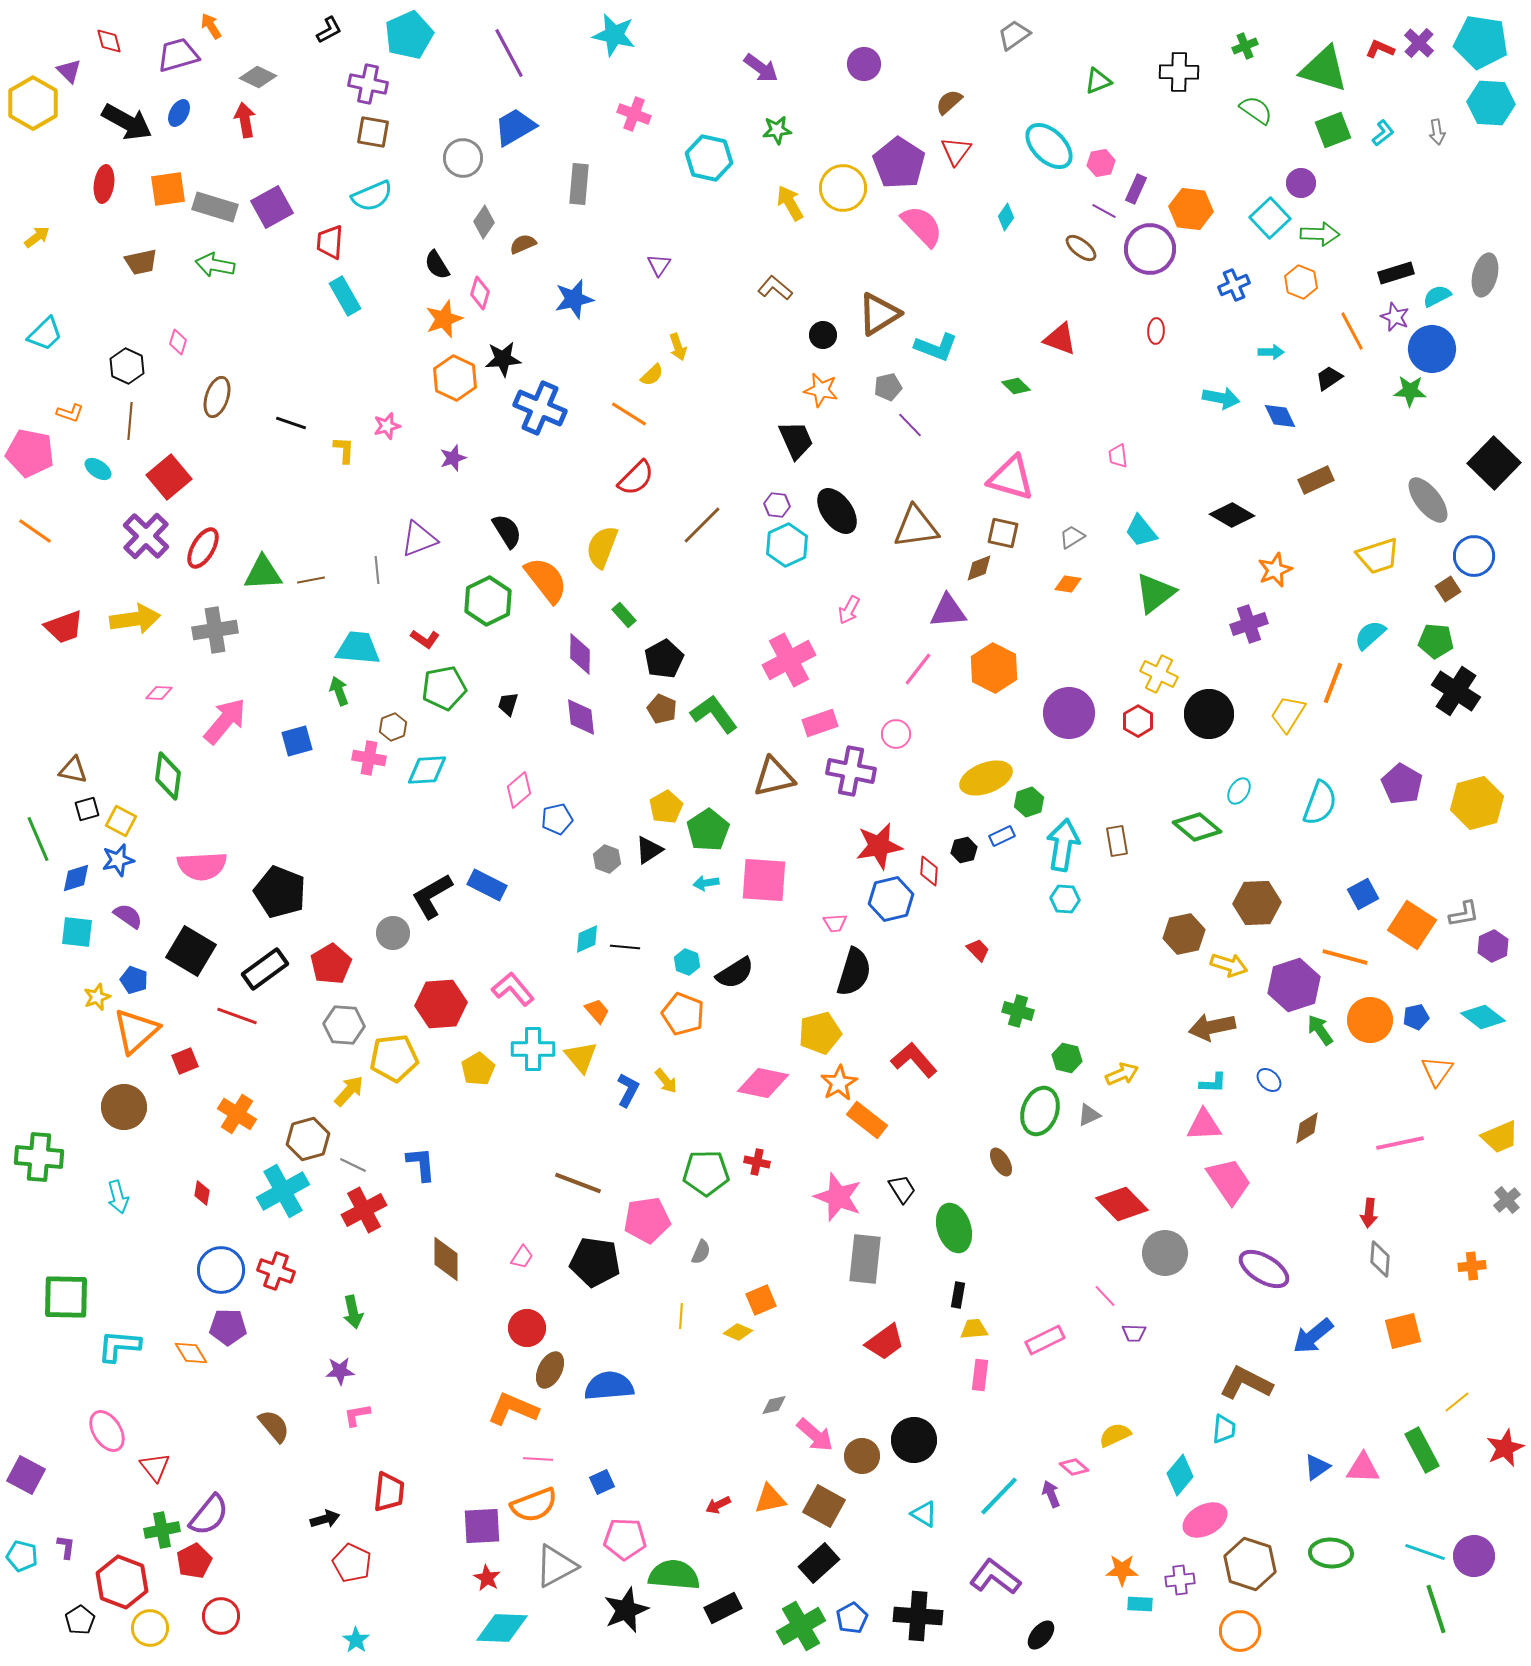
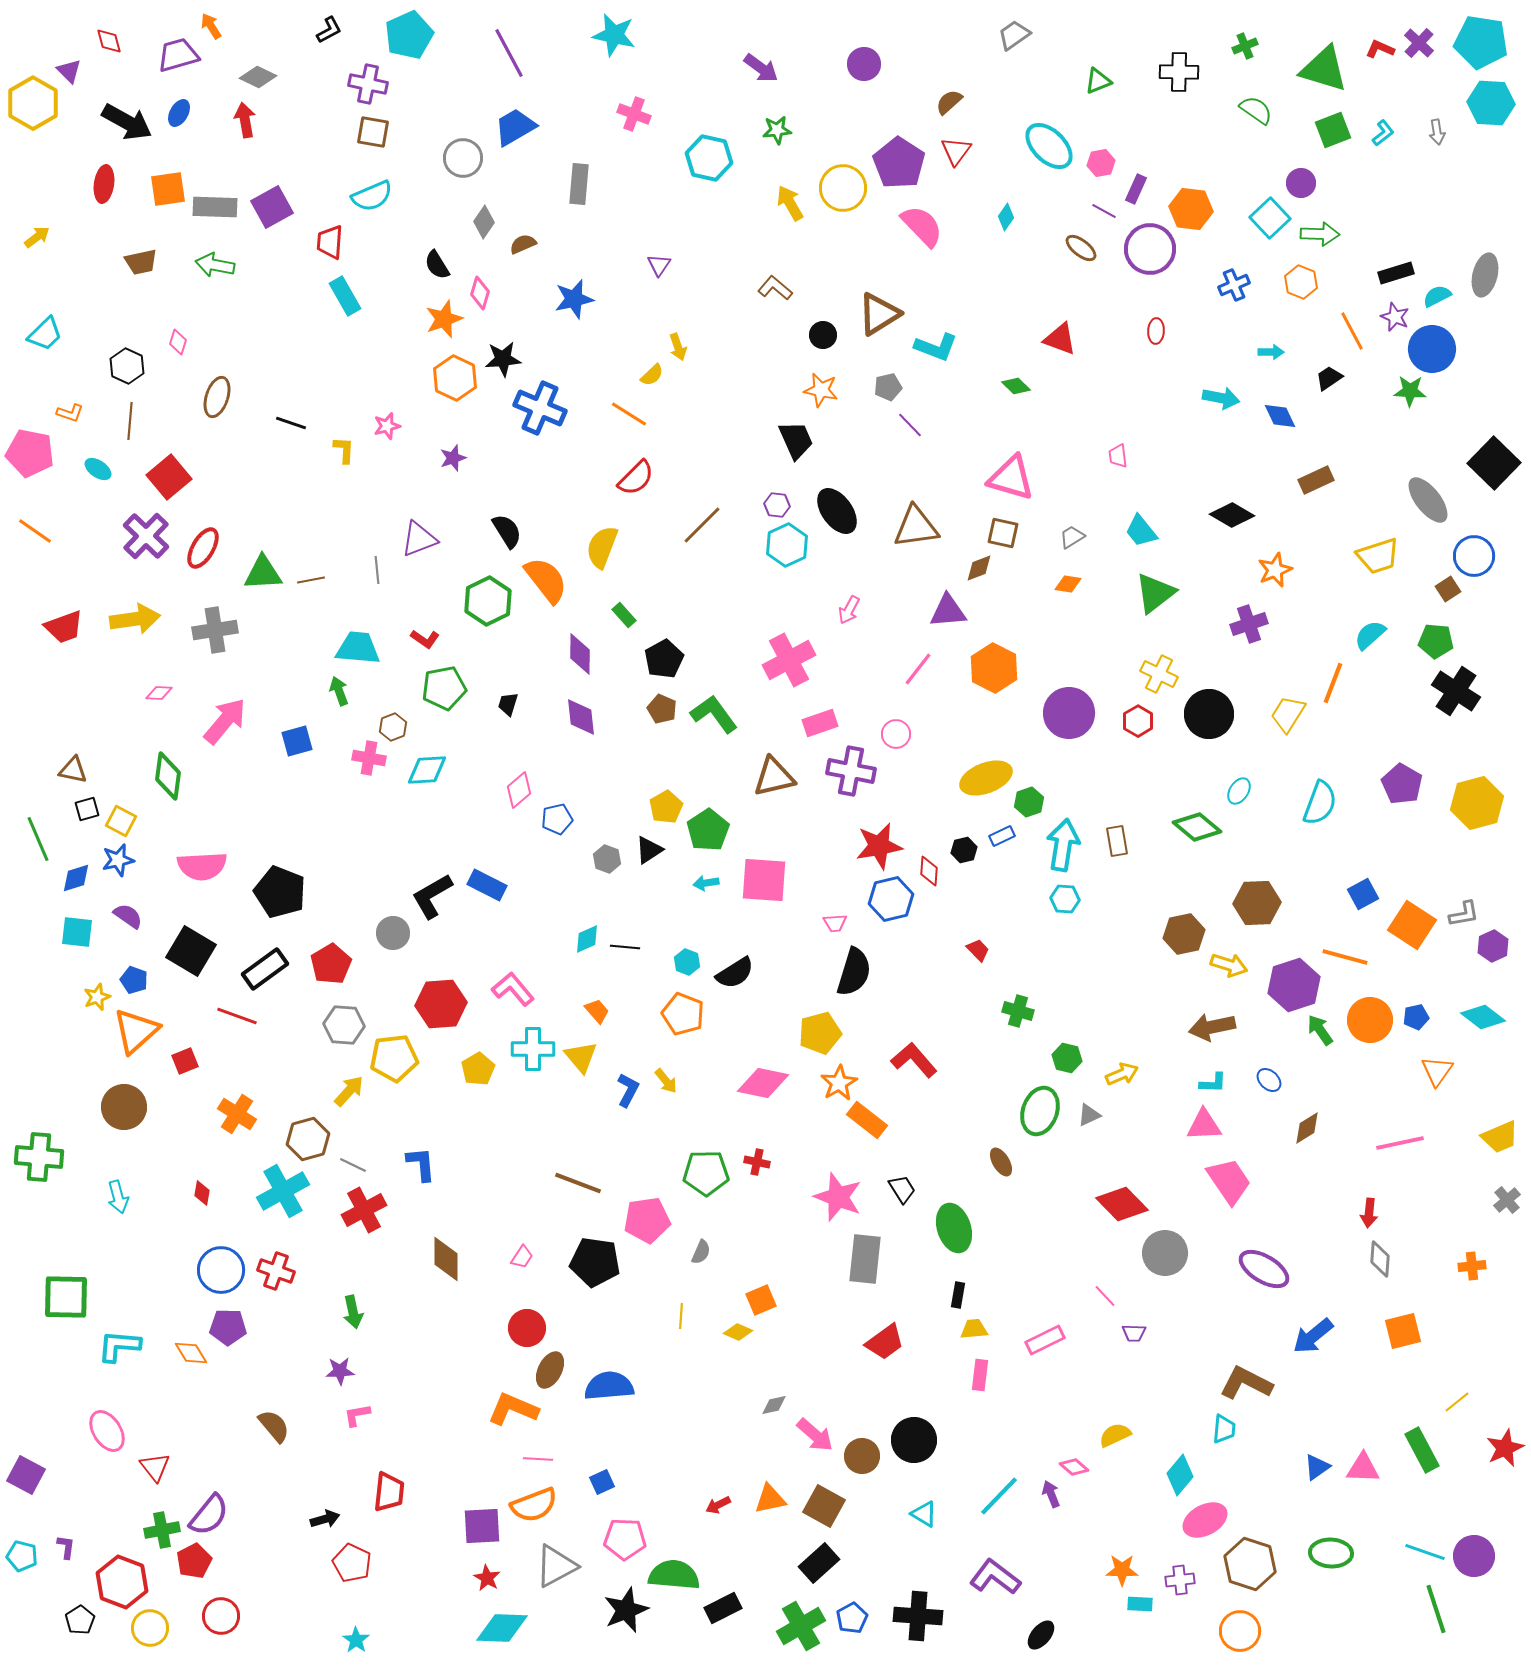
gray rectangle at (215, 207): rotated 15 degrees counterclockwise
